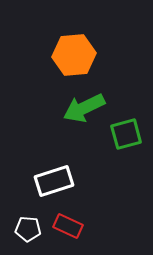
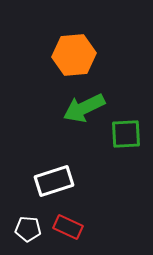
green square: rotated 12 degrees clockwise
red rectangle: moved 1 px down
